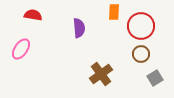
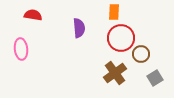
red circle: moved 20 px left, 12 px down
pink ellipse: rotated 40 degrees counterclockwise
brown cross: moved 14 px right, 1 px up
